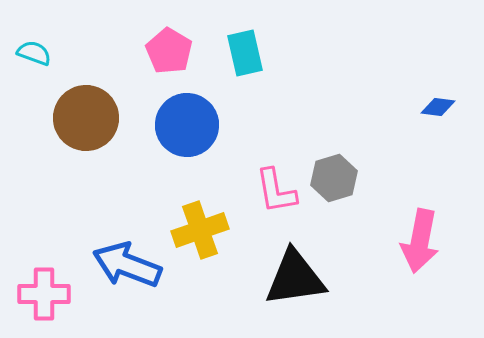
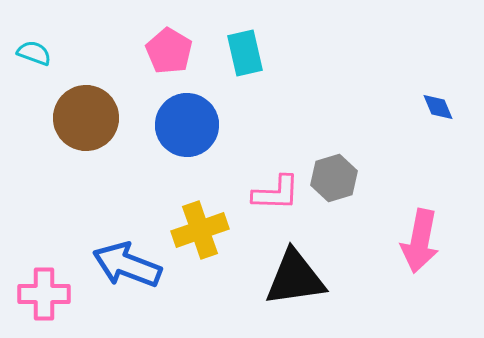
blue diamond: rotated 60 degrees clockwise
pink L-shape: moved 2 px down; rotated 78 degrees counterclockwise
